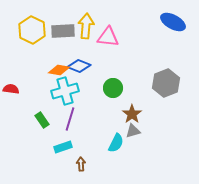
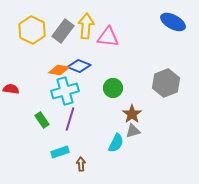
gray rectangle: rotated 50 degrees counterclockwise
cyan rectangle: moved 3 px left, 5 px down
